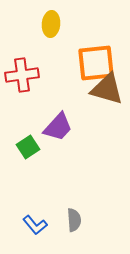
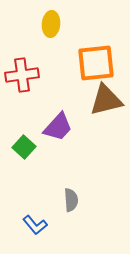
brown triangle: moved 1 px left, 11 px down; rotated 30 degrees counterclockwise
green square: moved 4 px left; rotated 15 degrees counterclockwise
gray semicircle: moved 3 px left, 20 px up
